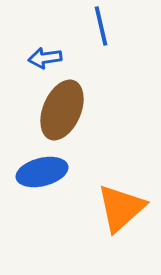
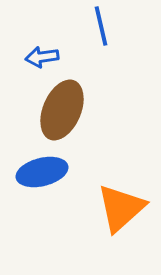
blue arrow: moved 3 px left, 1 px up
